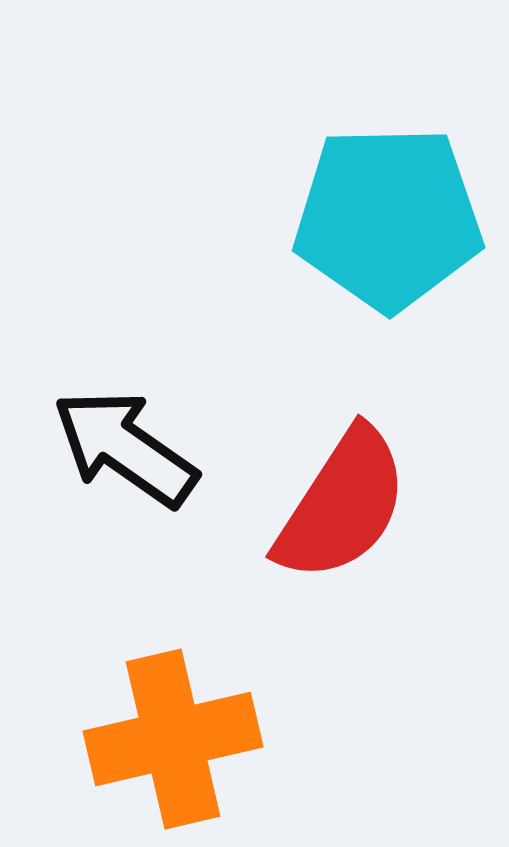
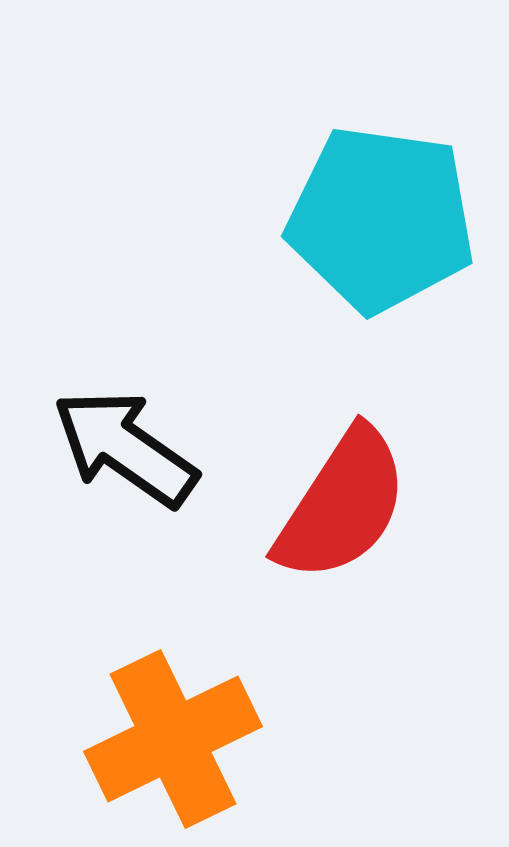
cyan pentagon: moved 7 px left, 1 px down; rotated 9 degrees clockwise
orange cross: rotated 13 degrees counterclockwise
